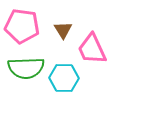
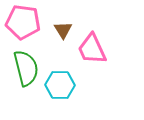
pink pentagon: moved 1 px right, 4 px up
green semicircle: rotated 102 degrees counterclockwise
cyan hexagon: moved 4 px left, 7 px down
